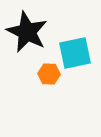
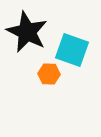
cyan square: moved 3 px left, 3 px up; rotated 32 degrees clockwise
